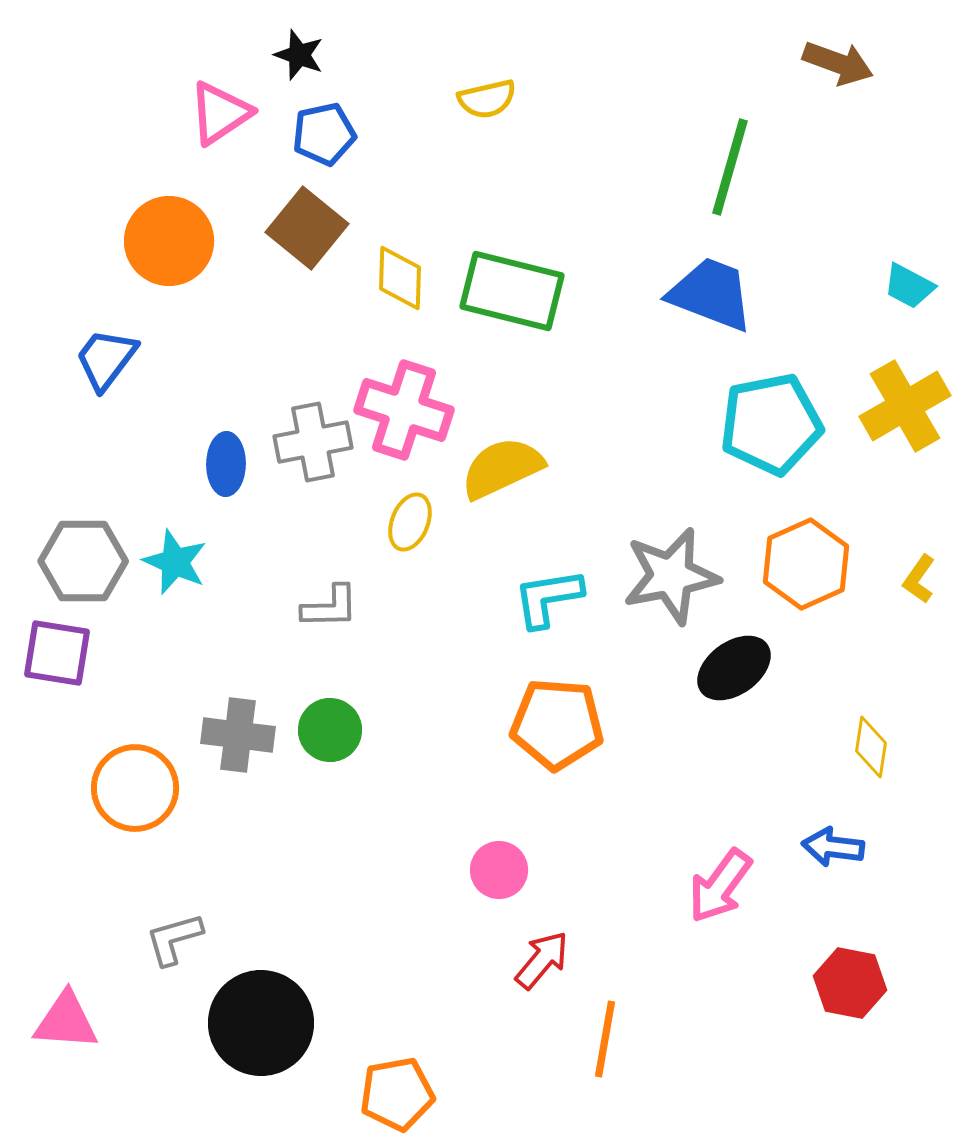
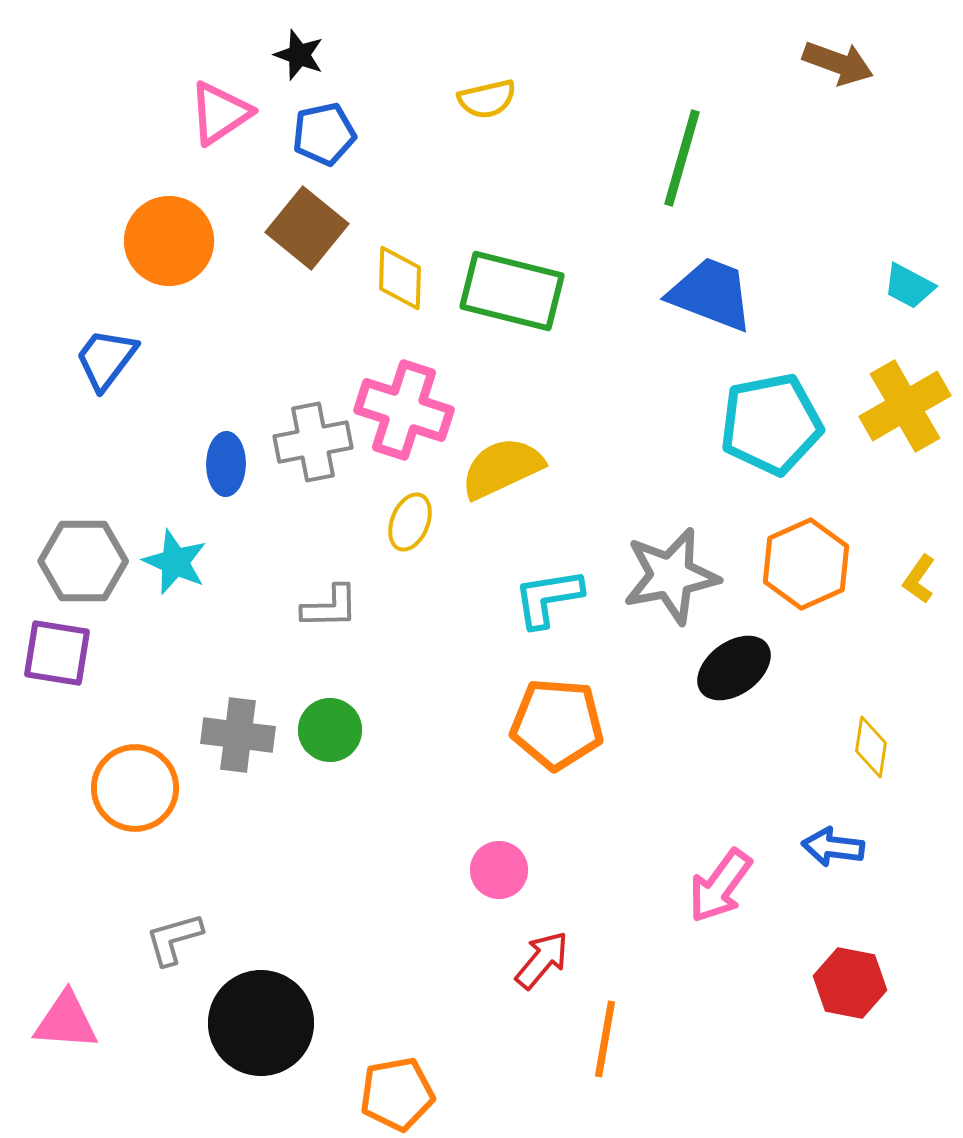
green line at (730, 167): moved 48 px left, 9 px up
